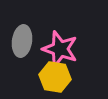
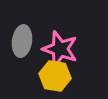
yellow hexagon: moved 1 px up
